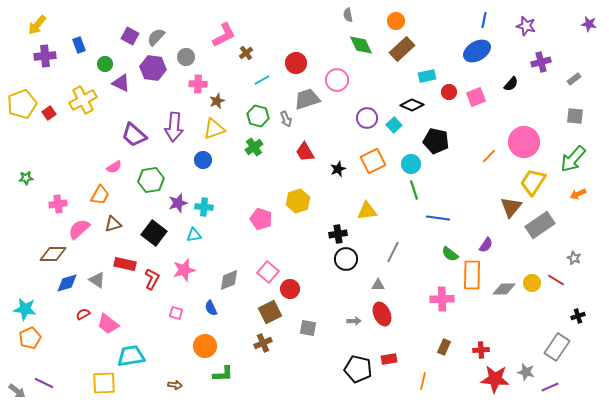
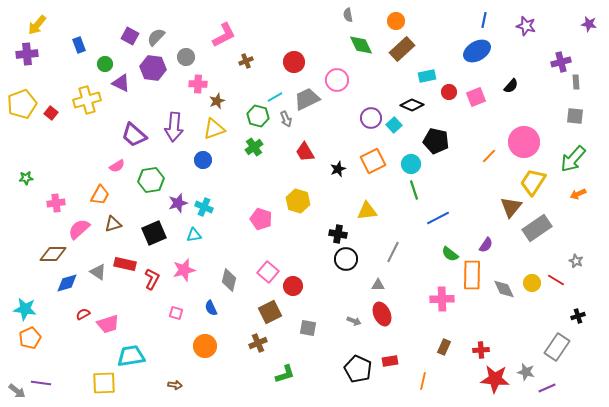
brown cross at (246, 53): moved 8 px down; rotated 16 degrees clockwise
purple cross at (45, 56): moved 18 px left, 2 px up
purple cross at (541, 62): moved 20 px right
red circle at (296, 63): moved 2 px left, 1 px up
gray rectangle at (574, 79): moved 2 px right, 3 px down; rotated 56 degrees counterclockwise
cyan line at (262, 80): moved 13 px right, 17 px down
black semicircle at (511, 84): moved 2 px down
gray trapezoid at (307, 99): rotated 8 degrees counterclockwise
yellow cross at (83, 100): moved 4 px right; rotated 12 degrees clockwise
red square at (49, 113): moved 2 px right; rotated 16 degrees counterclockwise
purple circle at (367, 118): moved 4 px right
pink semicircle at (114, 167): moved 3 px right, 1 px up
yellow hexagon at (298, 201): rotated 25 degrees counterclockwise
pink cross at (58, 204): moved 2 px left, 1 px up
cyan cross at (204, 207): rotated 18 degrees clockwise
blue line at (438, 218): rotated 35 degrees counterclockwise
gray rectangle at (540, 225): moved 3 px left, 3 px down
black square at (154, 233): rotated 30 degrees clockwise
black cross at (338, 234): rotated 18 degrees clockwise
gray star at (574, 258): moved 2 px right, 3 px down
gray triangle at (97, 280): moved 1 px right, 8 px up
gray diamond at (229, 280): rotated 55 degrees counterclockwise
red circle at (290, 289): moved 3 px right, 3 px up
gray diamond at (504, 289): rotated 65 degrees clockwise
gray arrow at (354, 321): rotated 24 degrees clockwise
pink trapezoid at (108, 324): rotated 55 degrees counterclockwise
brown cross at (263, 343): moved 5 px left
red rectangle at (389, 359): moved 1 px right, 2 px down
black pentagon at (358, 369): rotated 12 degrees clockwise
green L-shape at (223, 374): moved 62 px right; rotated 15 degrees counterclockwise
purple line at (44, 383): moved 3 px left; rotated 18 degrees counterclockwise
purple line at (550, 387): moved 3 px left, 1 px down
